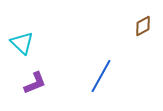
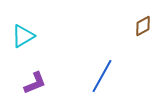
cyan triangle: moved 1 px right, 7 px up; rotated 45 degrees clockwise
blue line: moved 1 px right
